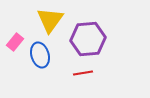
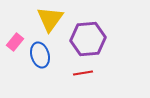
yellow triangle: moved 1 px up
